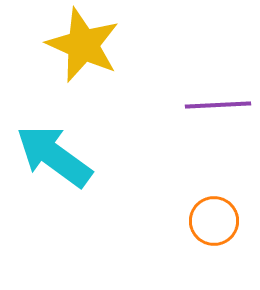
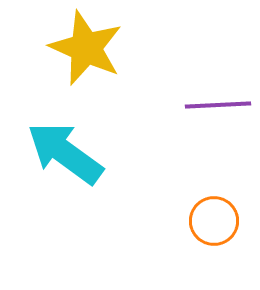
yellow star: moved 3 px right, 3 px down
cyan arrow: moved 11 px right, 3 px up
